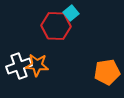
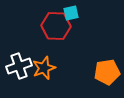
cyan square: rotated 28 degrees clockwise
orange star: moved 7 px right, 3 px down; rotated 25 degrees counterclockwise
